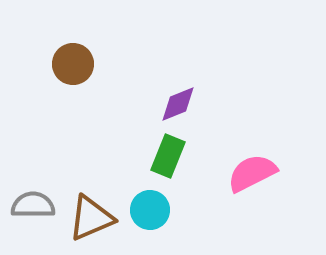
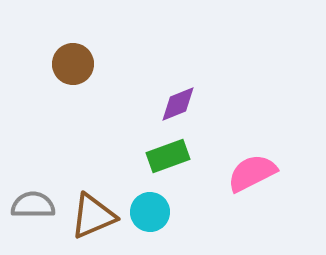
green rectangle: rotated 48 degrees clockwise
cyan circle: moved 2 px down
brown triangle: moved 2 px right, 2 px up
